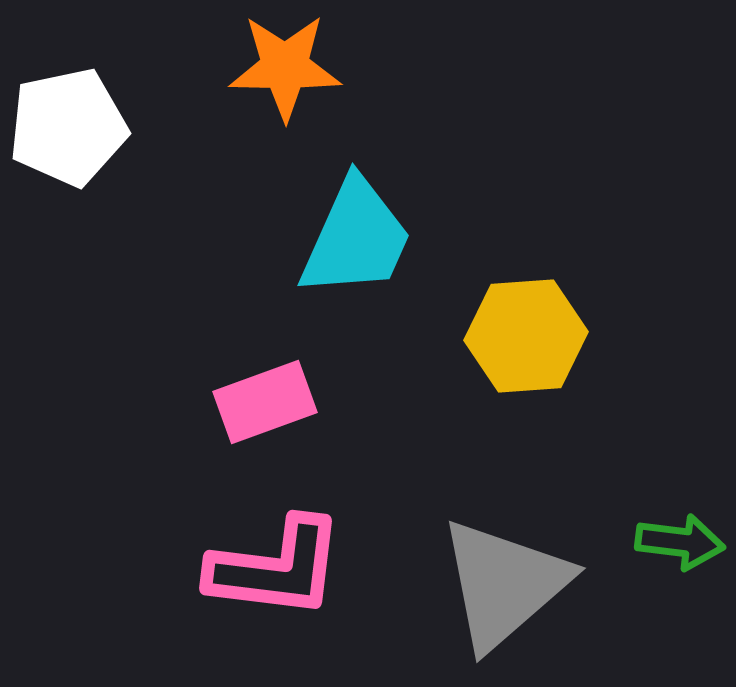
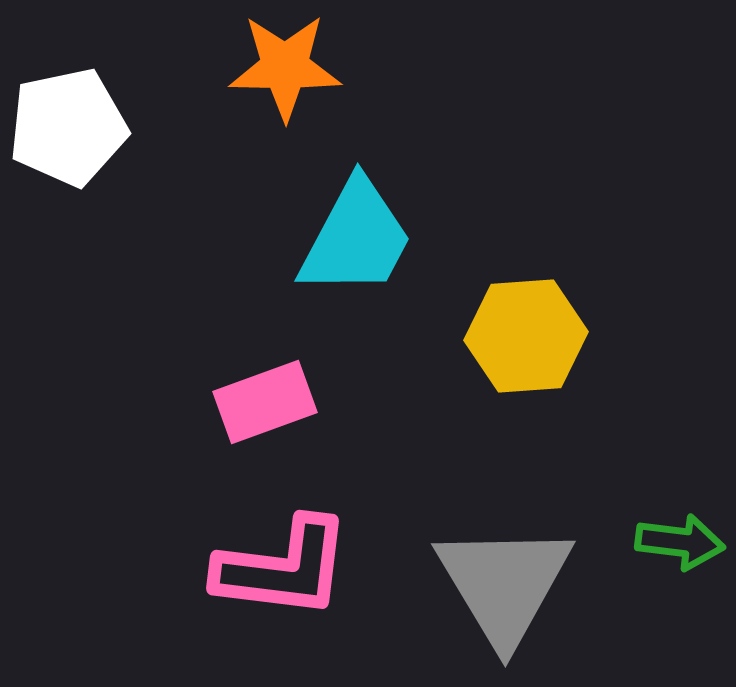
cyan trapezoid: rotated 4 degrees clockwise
pink L-shape: moved 7 px right
gray triangle: rotated 20 degrees counterclockwise
